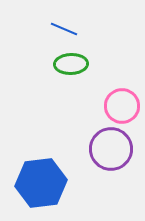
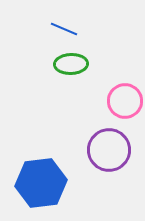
pink circle: moved 3 px right, 5 px up
purple circle: moved 2 px left, 1 px down
